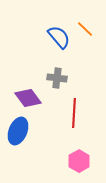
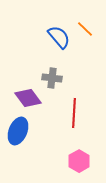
gray cross: moved 5 px left
